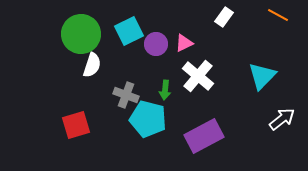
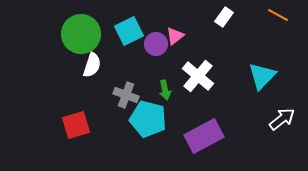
pink triangle: moved 9 px left, 7 px up; rotated 12 degrees counterclockwise
green arrow: rotated 18 degrees counterclockwise
